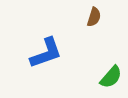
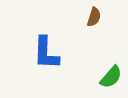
blue L-shape: rotated 111 degrees clockwise
